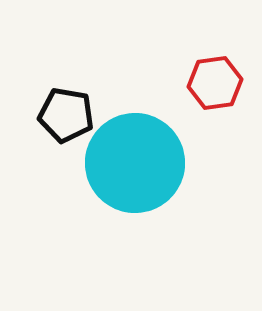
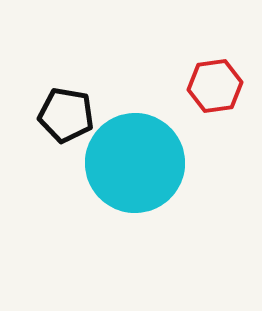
red hexagon: moved 3 px down
